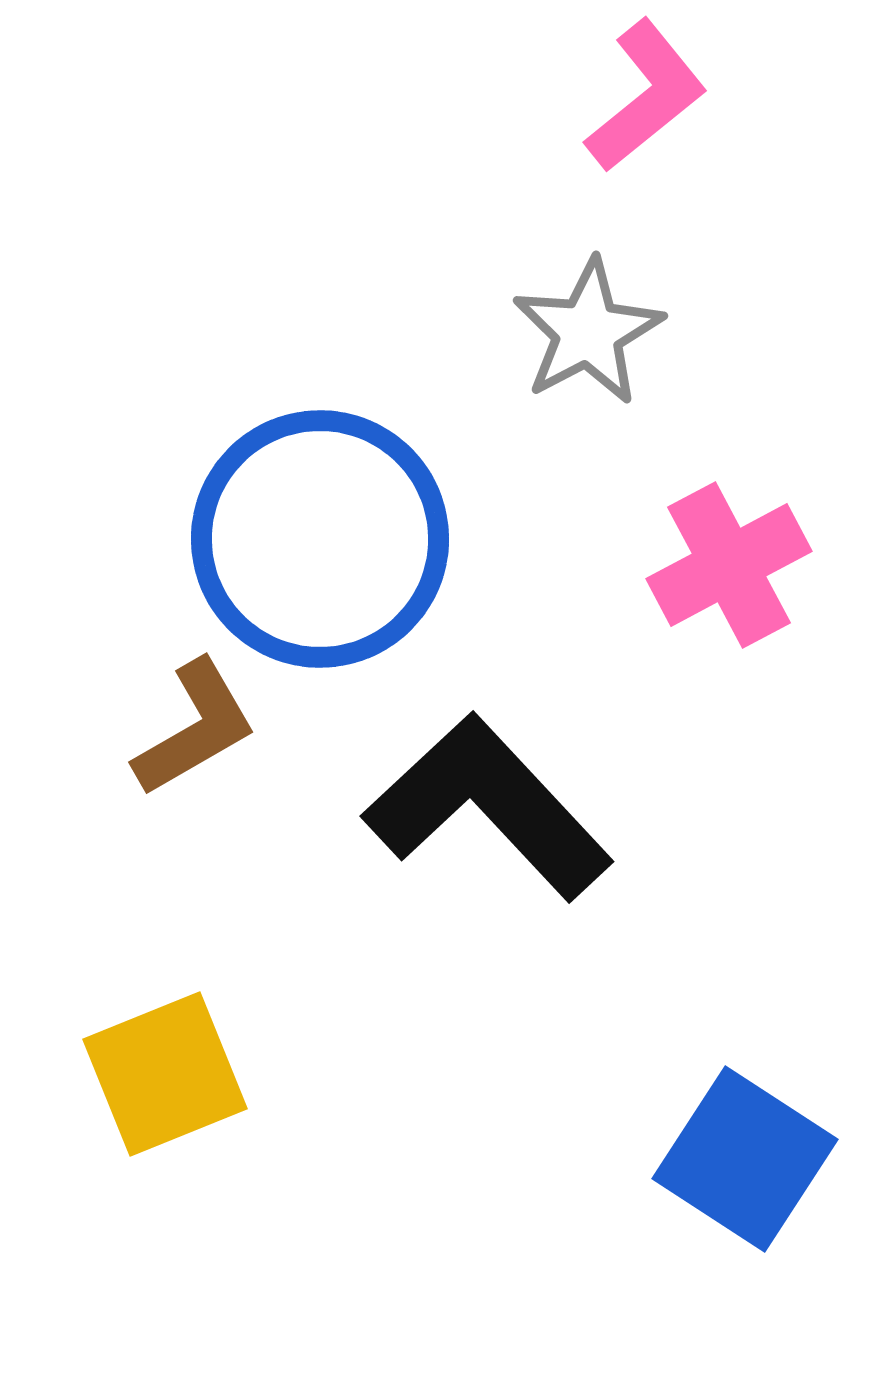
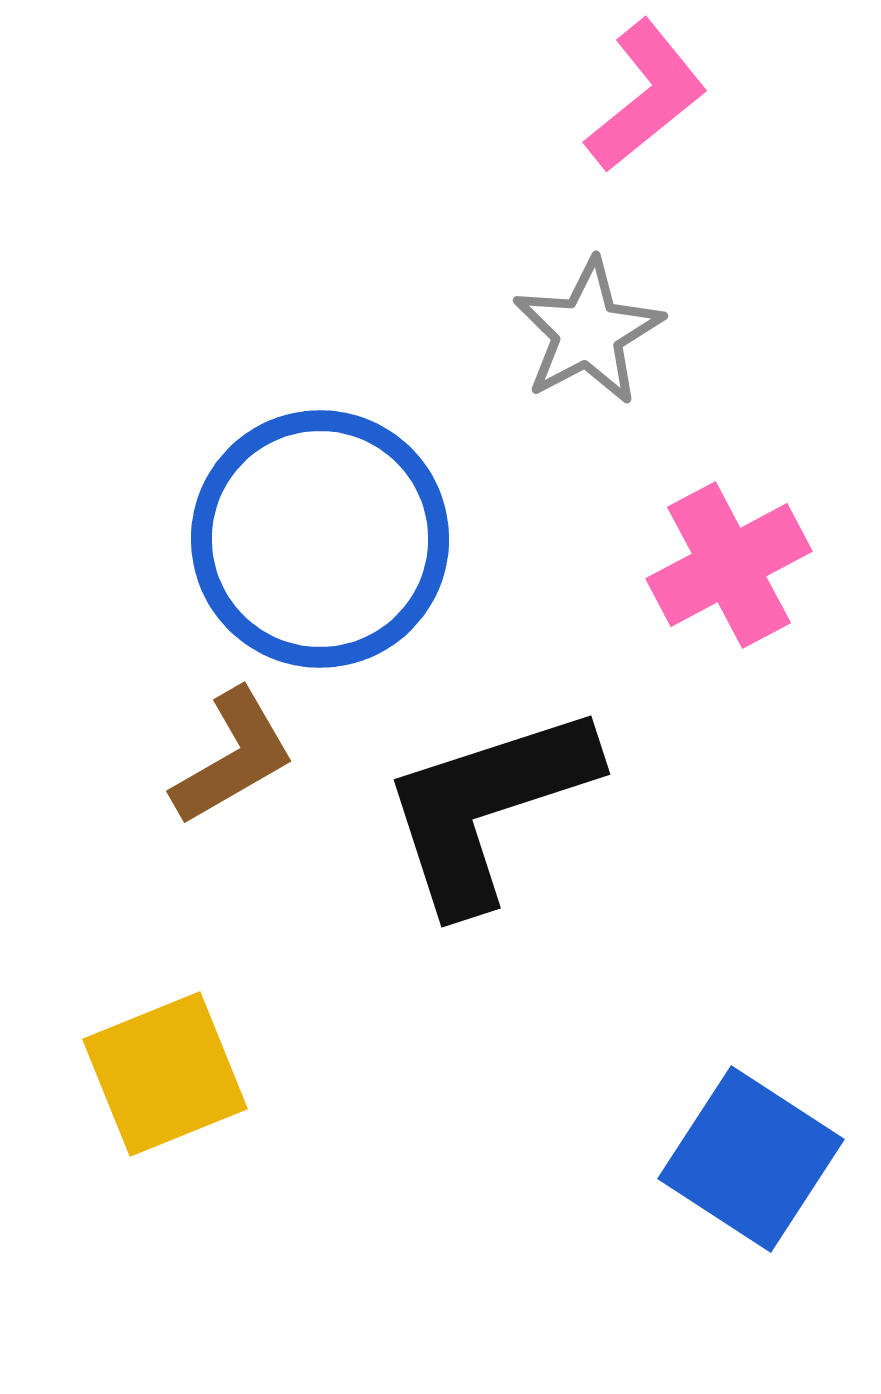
brown L-shape: moved 38 px right, 29 px down
black L-shape: rotated 65 degrees counterclockwise
blue square: moved 6 px right
